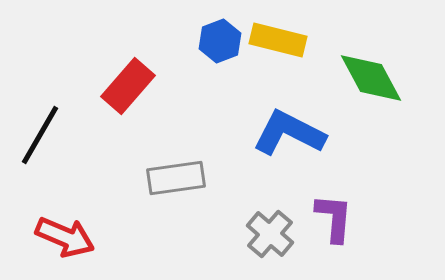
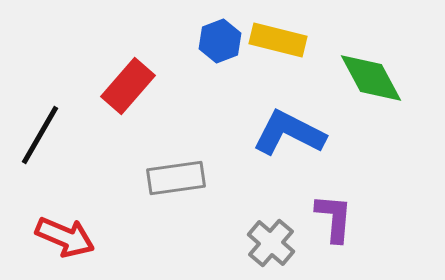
gray cross: moved 1 px right, 9 px down
